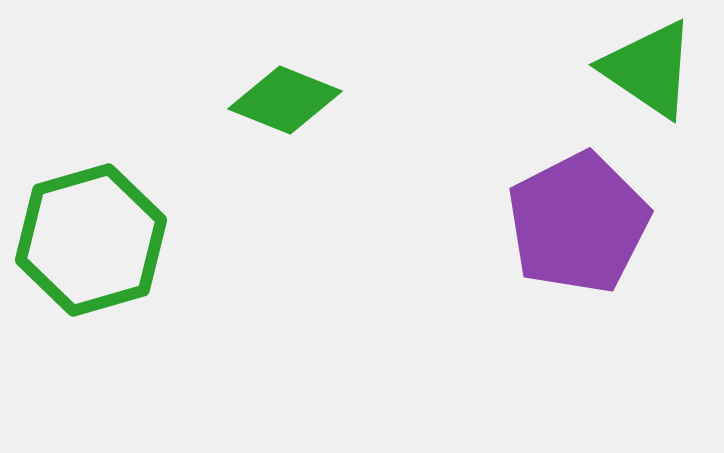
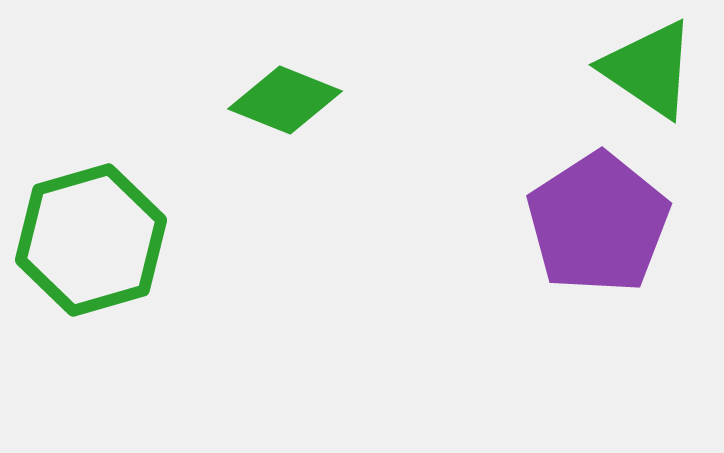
purple pentagon: moved 20 px right; rotated 6 degrees counterclockwise
